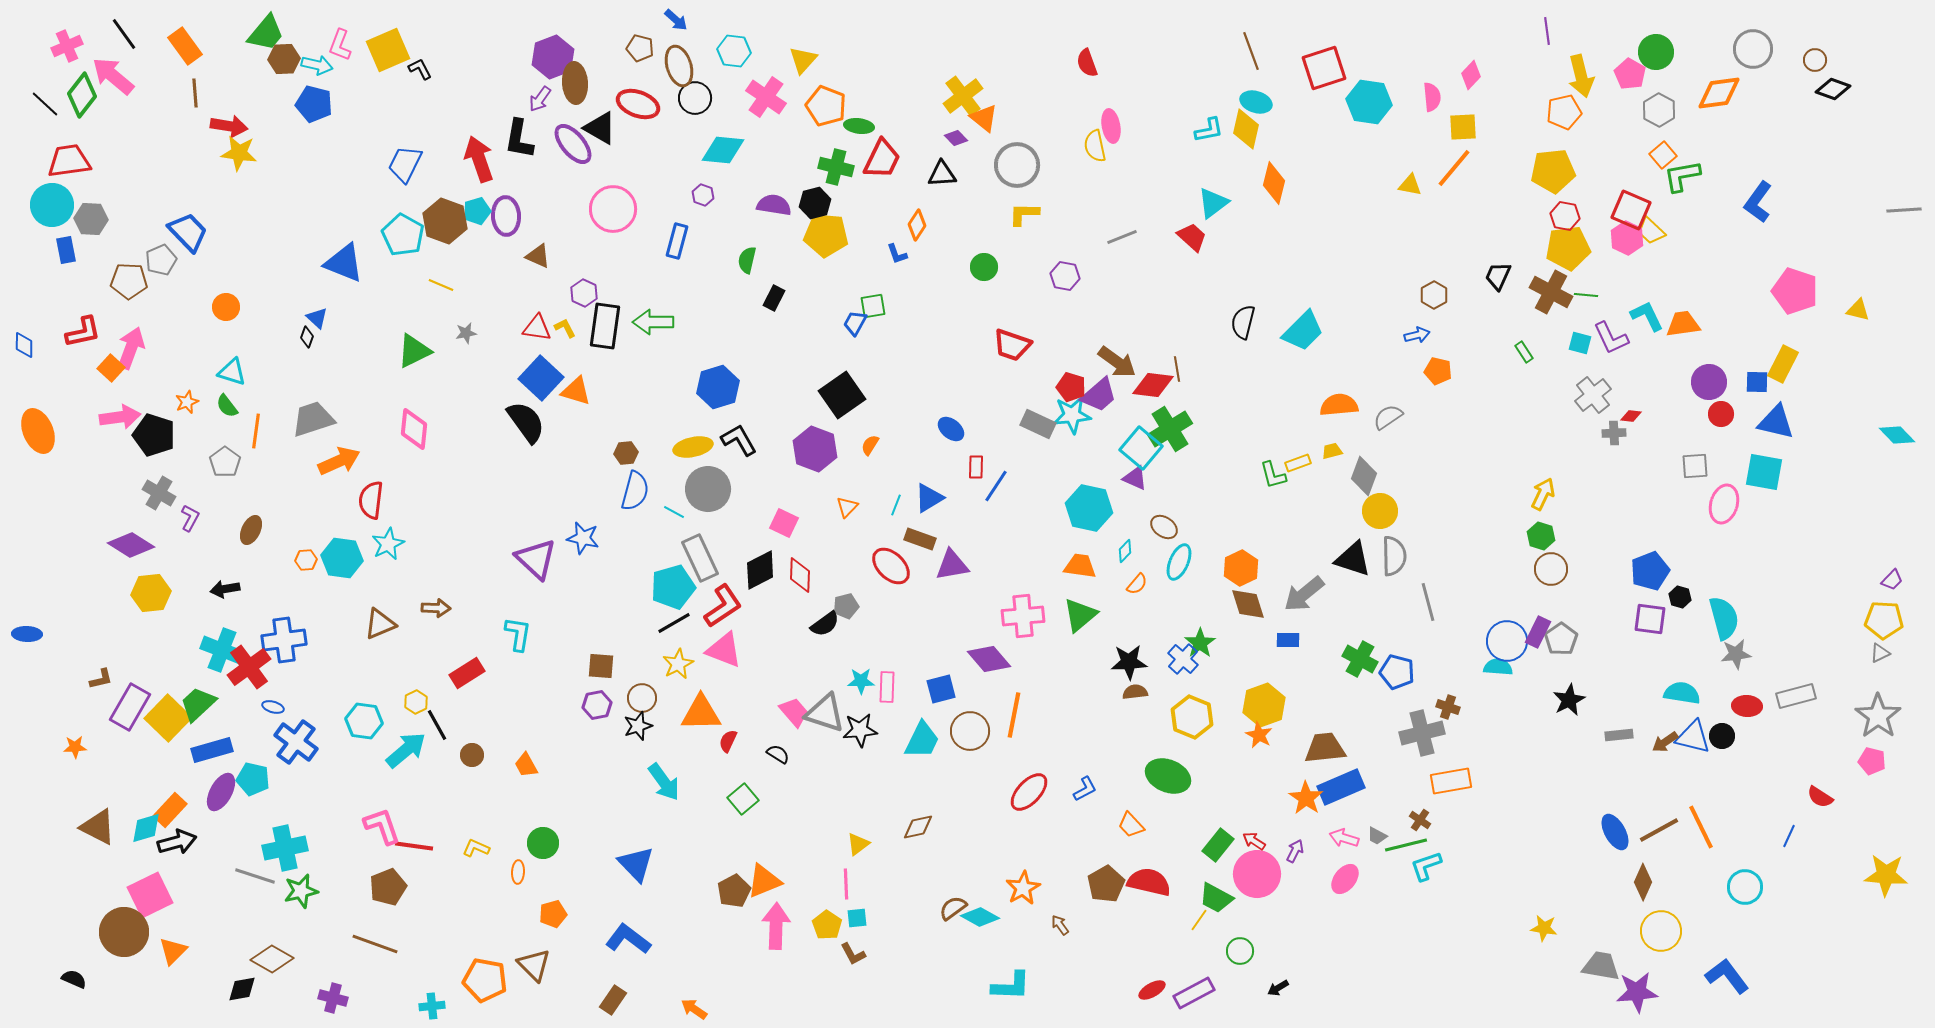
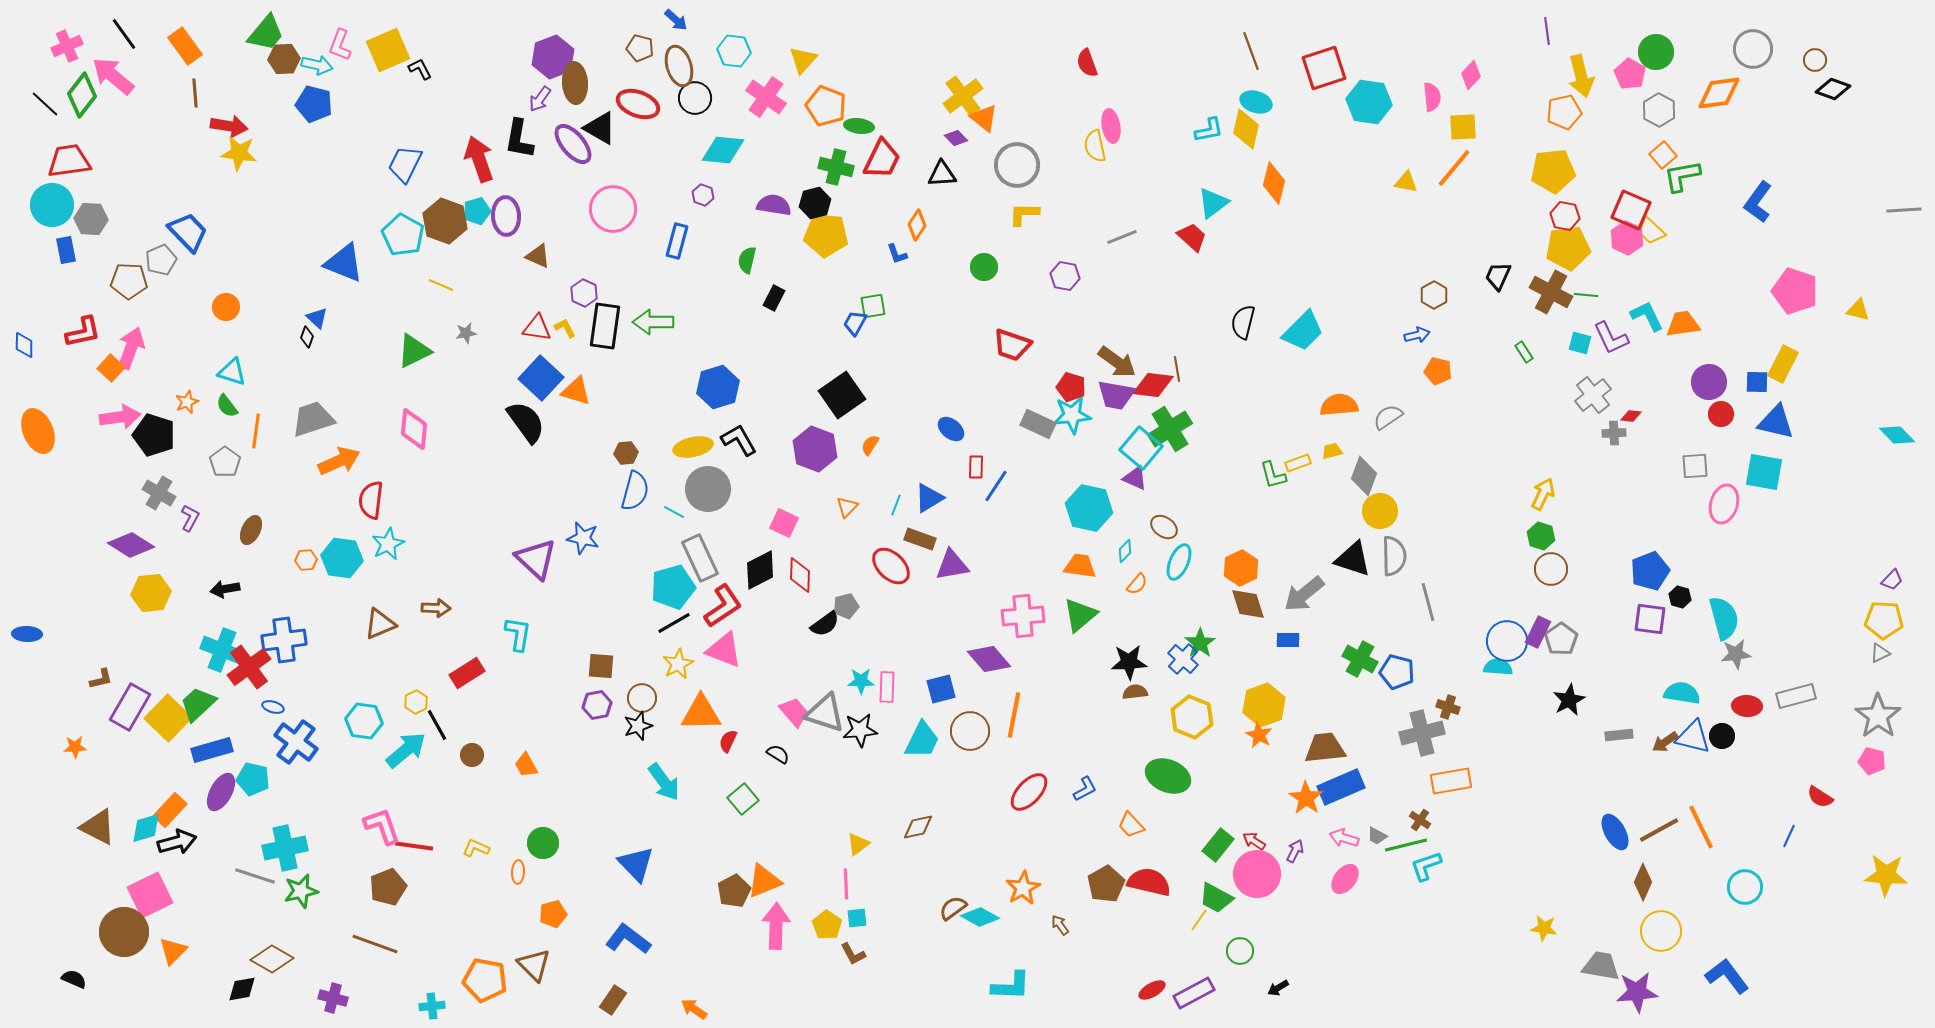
yellow triangle at (1410, 185): moved 4 px left, 3 px up
purple trapezoid at (1099, 395): moved 17 px right; rotated 51 degrees clockwise
